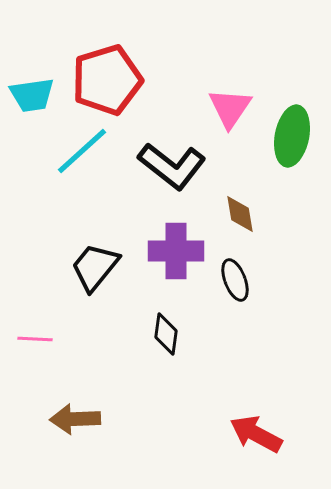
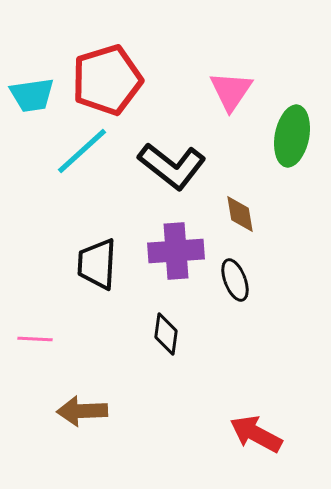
pink triangle: moved 1 px right, 17 px up
purple cross: rotated 4 degrees counterclockwise
black trapezoid: moved 2 px right, 3 px up; rotated 36 degrees counterclockwise
brown arrow: moved 7 px right, 8 px up
